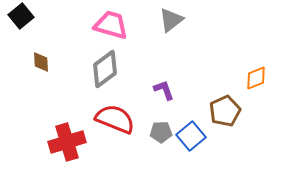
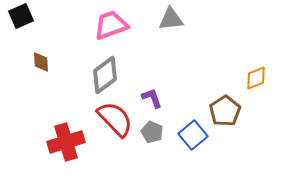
black square: rotated 15 degrees clockwise
gray triangle: moved 1 px up; rotated 32 degrees clockwise
pink trapezoid: rotated 36 degrees counterclockwise
gray diamond: moved 6 px down
purple L-shape: moved 12 px left, 8 px down
brown pentagon: rotated 8 degrees counterclockwise
red semicircle: rotated 24 degrees clockwise
gray pentagon: moved 9 px left; rotated 25 degrees clockwise
blue square: moved 2 px right, 1 px up
red cross: moved 1 px left
